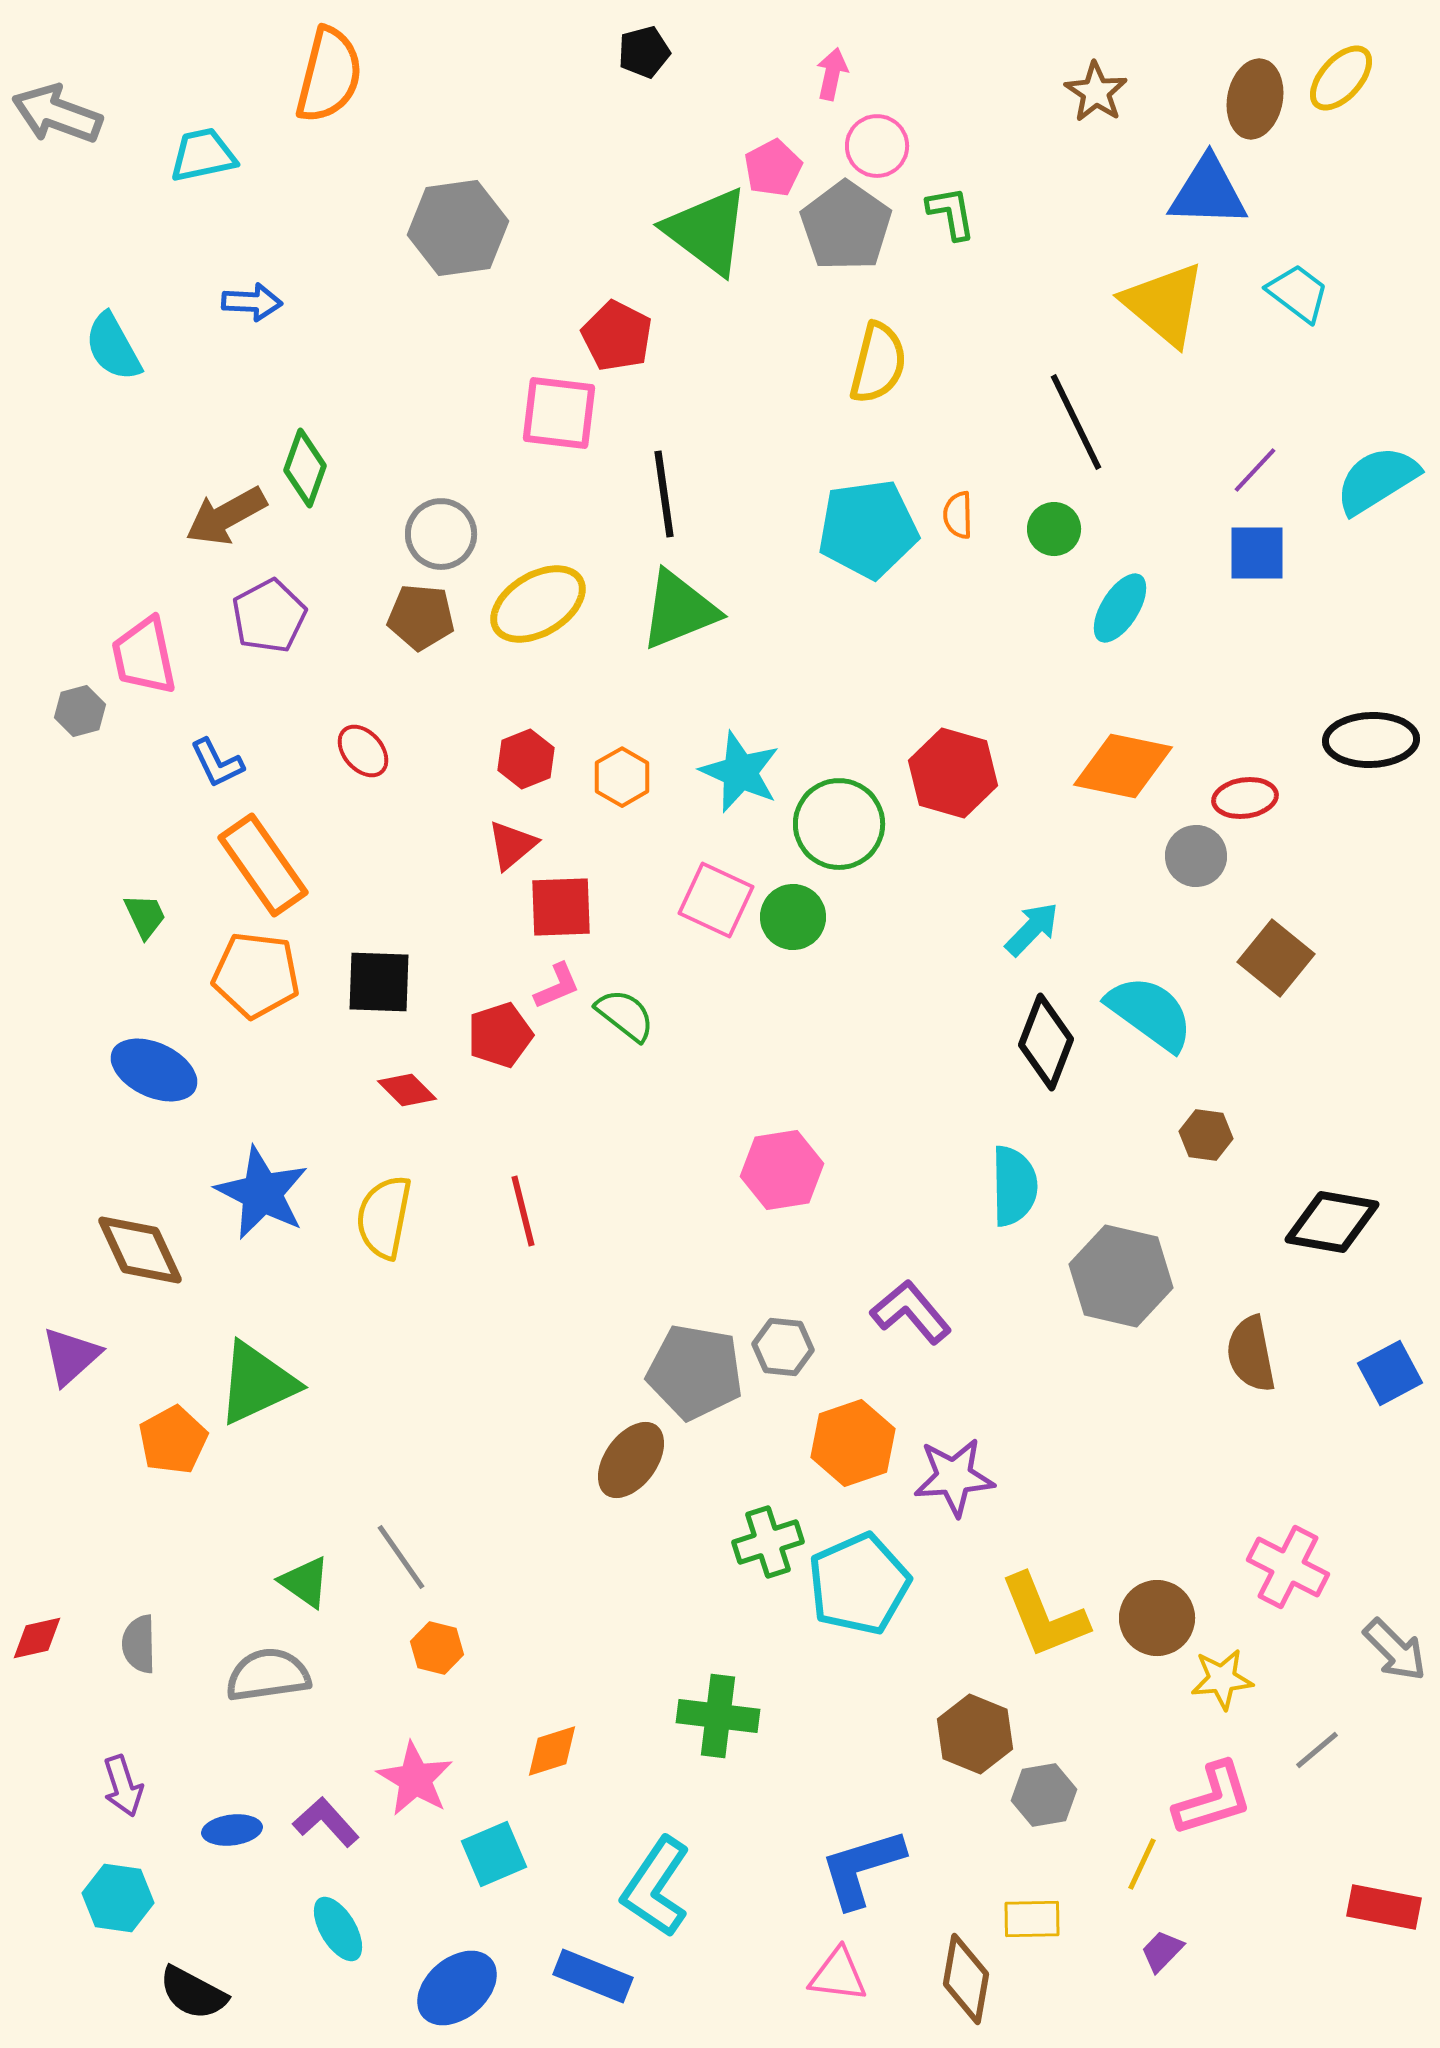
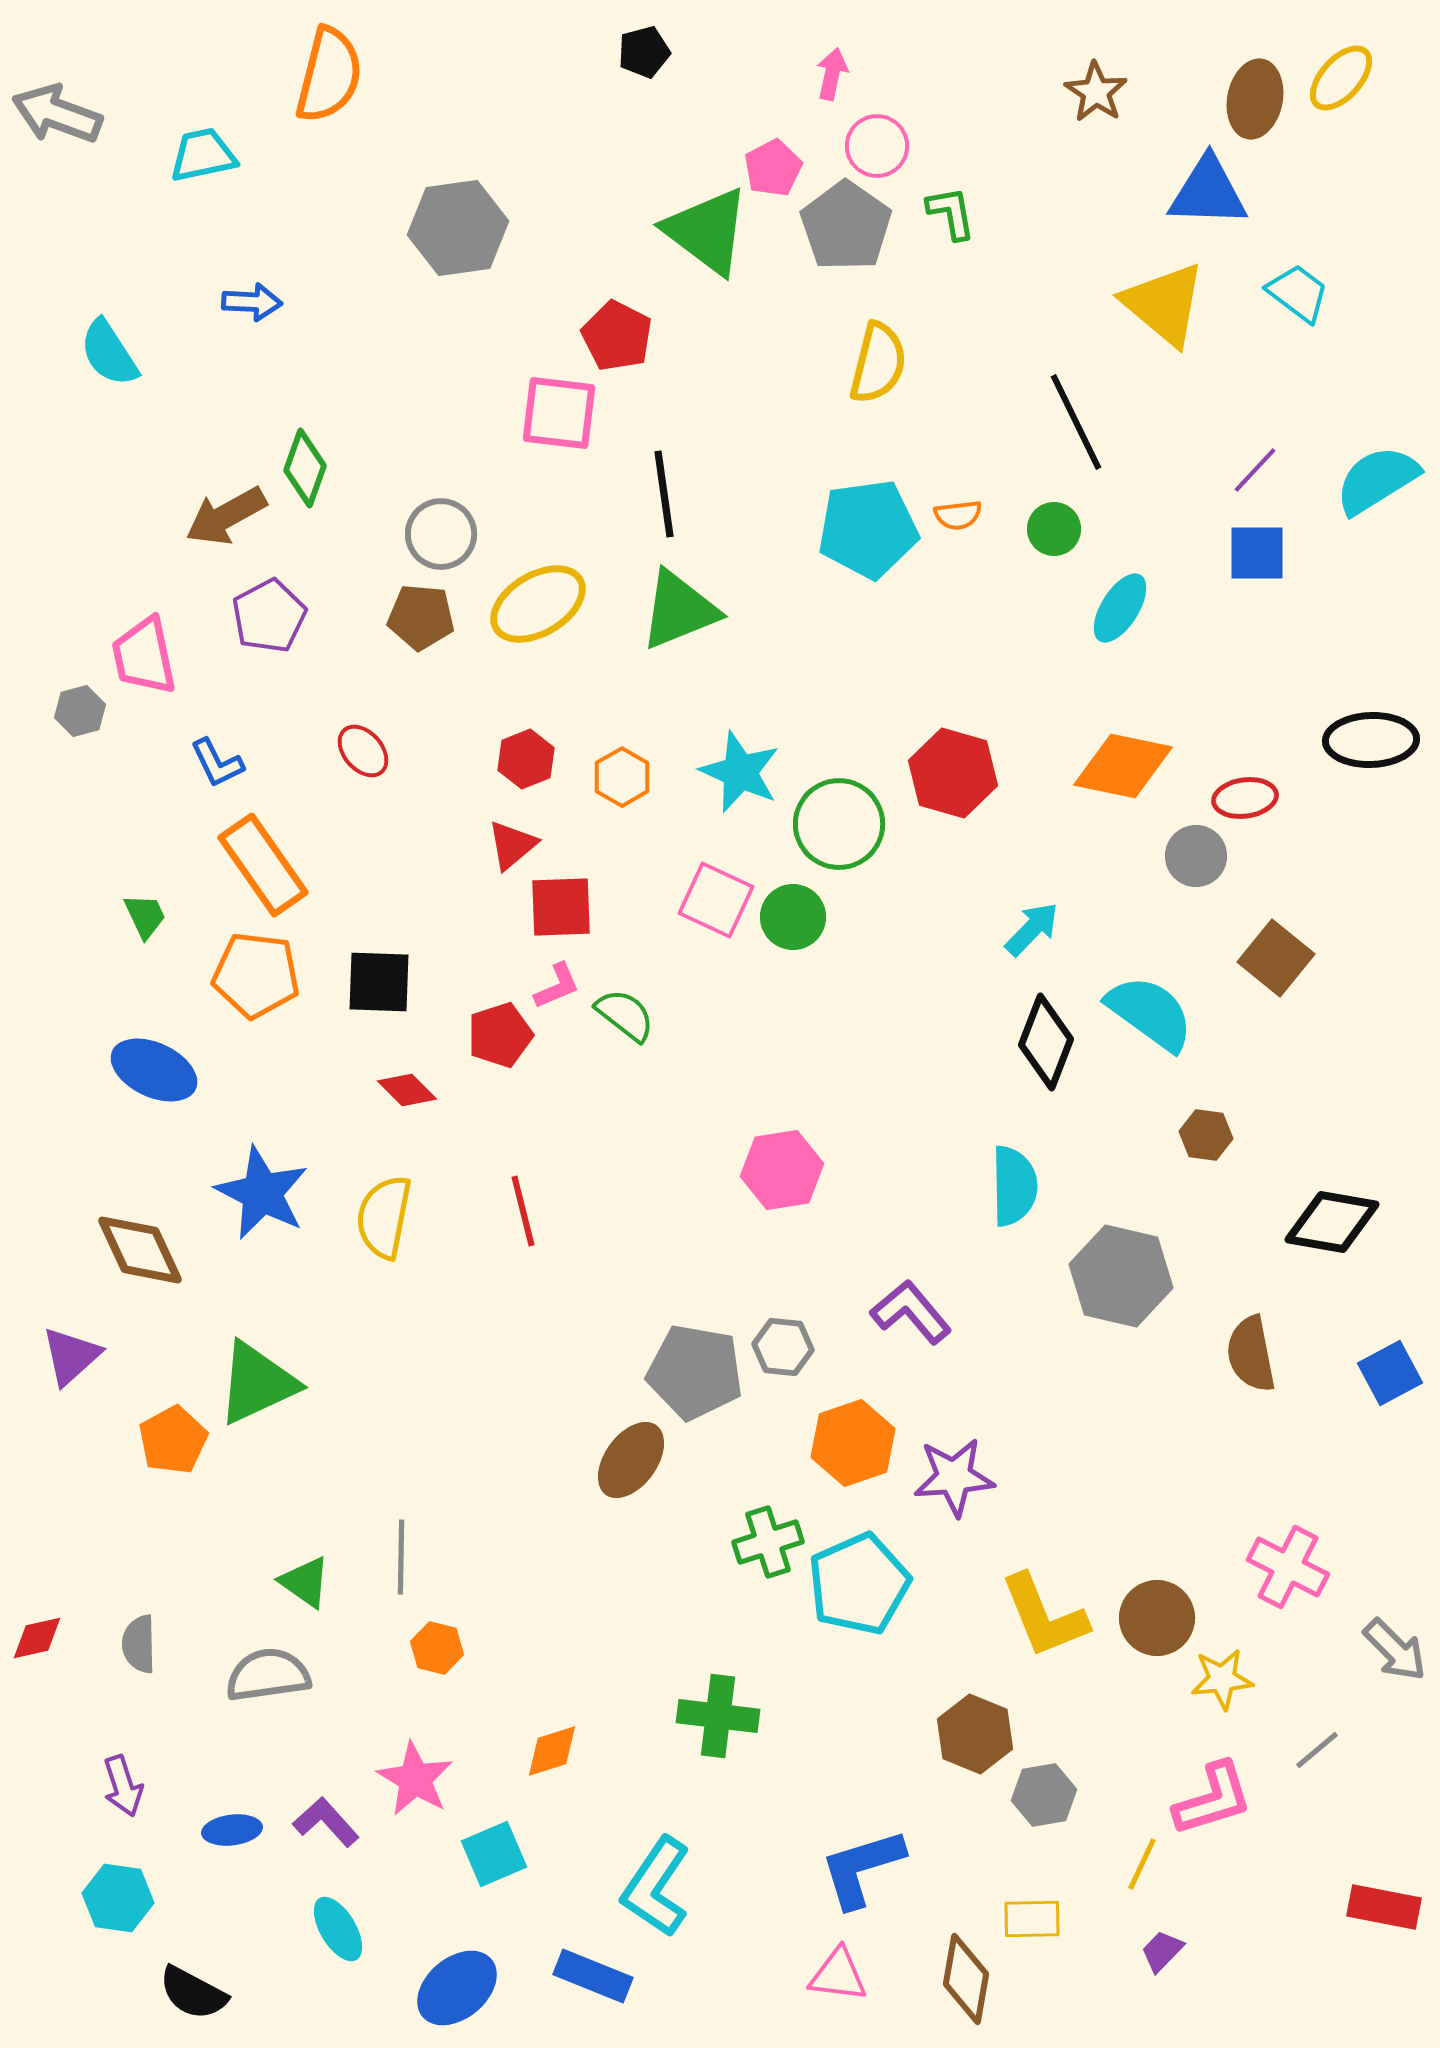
cyan semicircle at (113, 347): moved 4 px left, 6 px down; rotated 4 degrees counterclockwise
orange semicircle at (958, 515): rotated 96 degrees counterclockwise
gray line at (401, 1557): rotated 36 degrees clockwise
